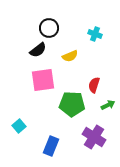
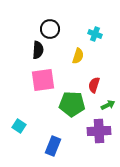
black circle: moved 1 px right, 1 px down
black semicircle: rotated 48 degrees counterclockwise
yellow semicircle: moved 8 px right; rotated 49 degrees counterclockwise
cyan square: rotated 16 degrees counterclockwise
purple cross: moved 5 px right, 6 px up; rotated 35 degrees counterclockwise
blue rectangle: moved 2 px right
